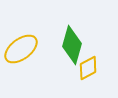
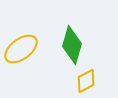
yellow diamond: moved 2 px left, 13 px down
